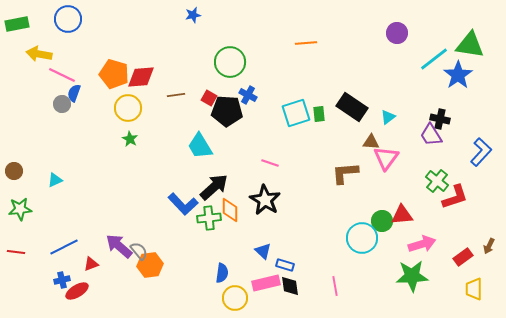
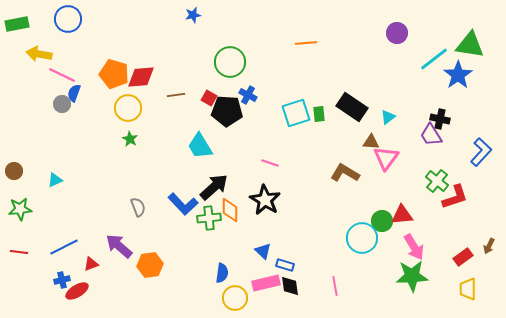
brown L-shape at (345, 173): rotated 36 degrees clockwise
pink arrow at (422, 244): moved 8 px left, 3 px down; rotated 76 degrees clockwise
gray semicircle at (139, 251): moved 1 px left, 44 px up; rotated 18 degrees clockwise
red line at (16, 252): moved 3 px right
yellow trapezoid at (474, 289): moved 6 px left
